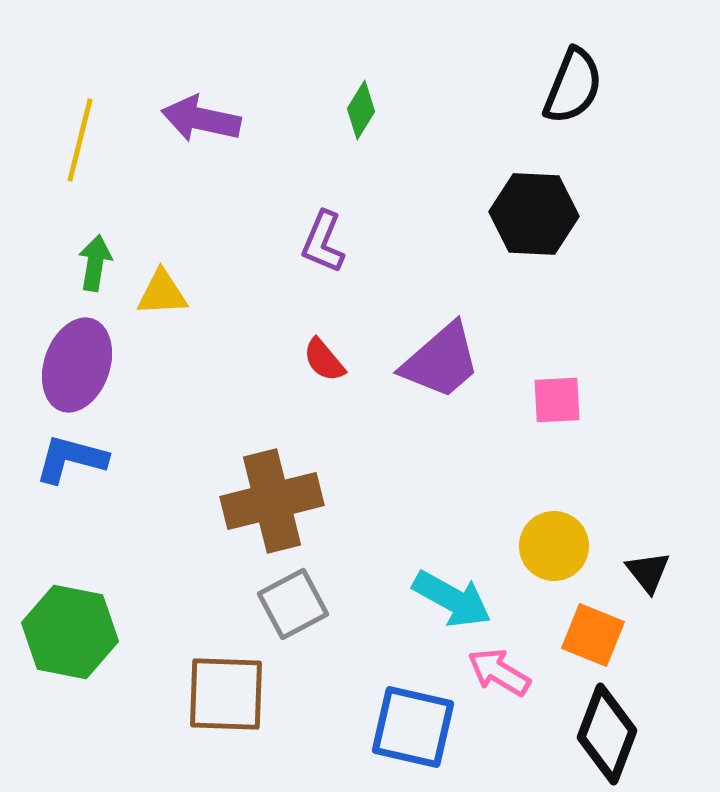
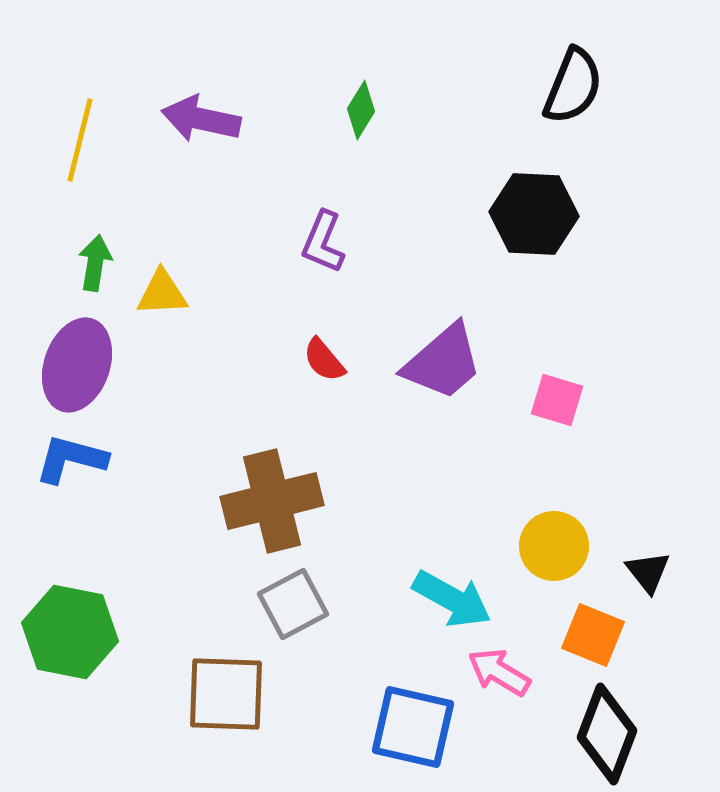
purple trapezoid: moved 2 px right, 1 px down
pink square: rotated 20 degrees clockwise
